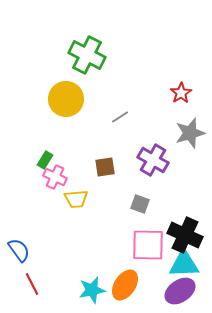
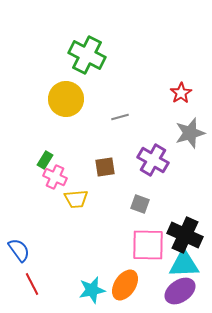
gray line: rotated 18 degrees clockwise
